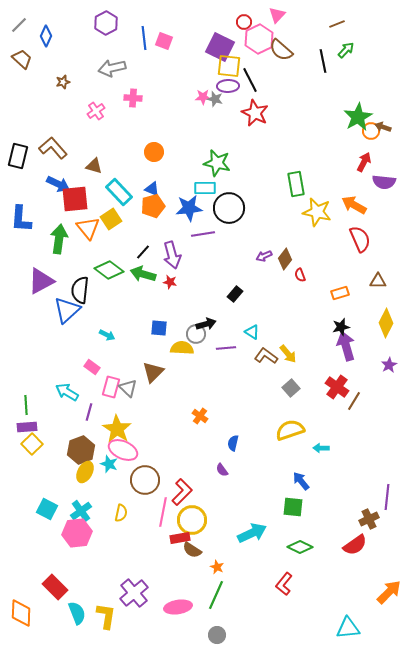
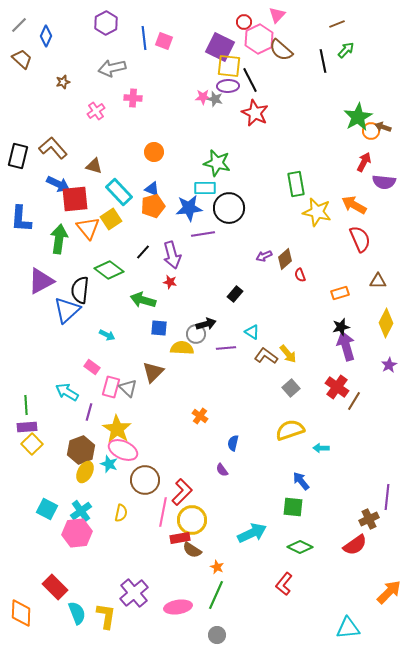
brown diamond at (285, 259): rotated 10 degrees clockwise
green arrow at (143, 274): moved 26 px down
